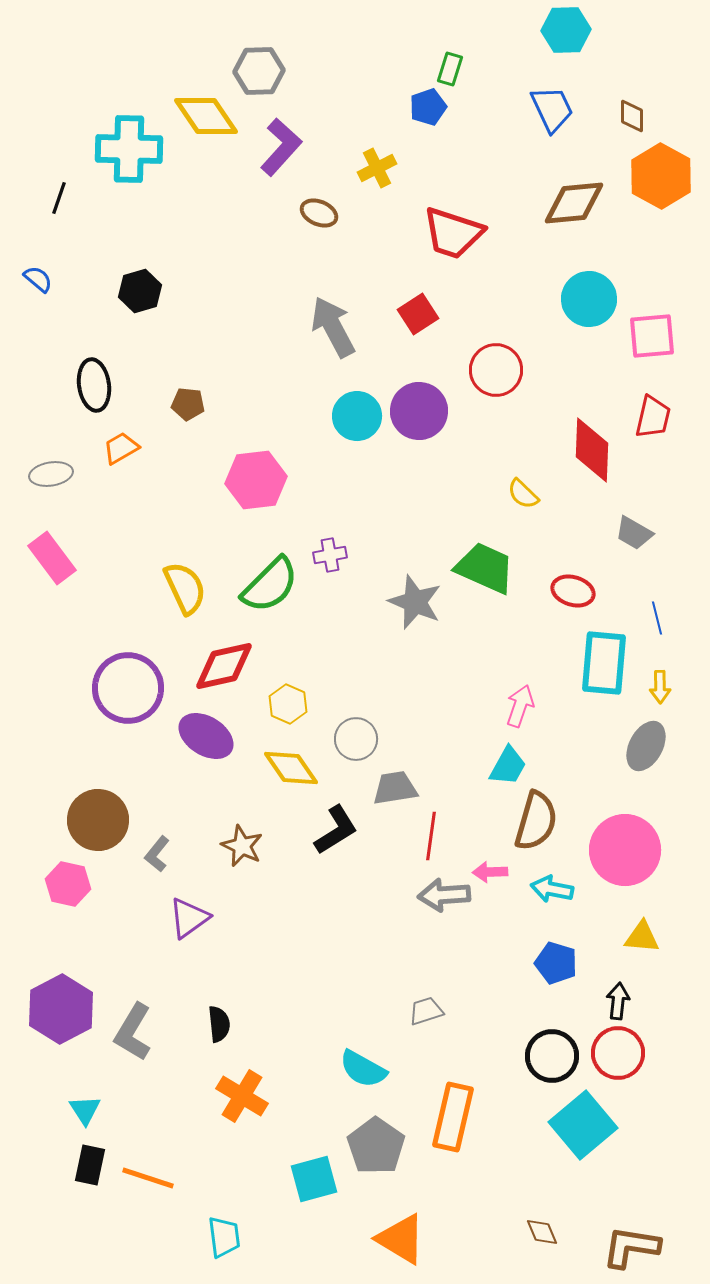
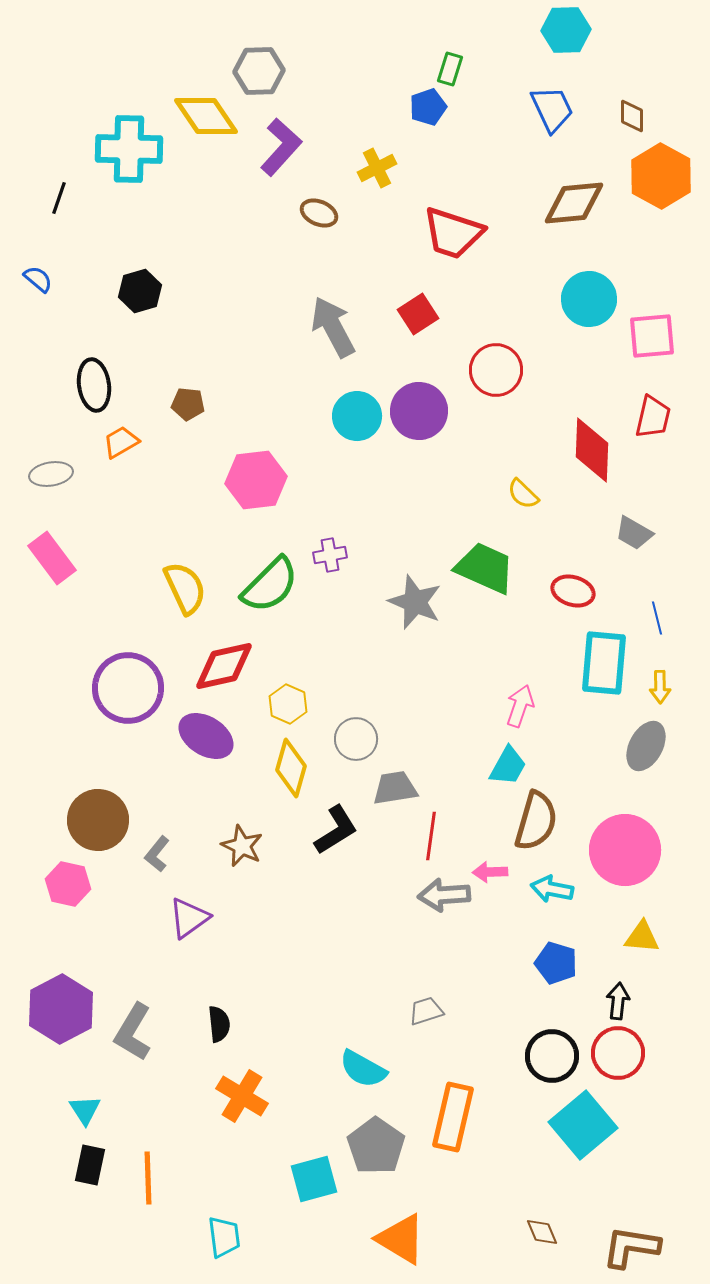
orange trapezoid at (121, 448): moved 6 px up
yellow diamond at (291, 768): rotated 50 degrees clockwise
orange line at (148, 1178): rotated 70 degrees clockwise
